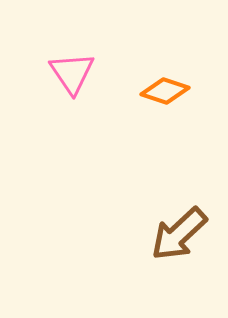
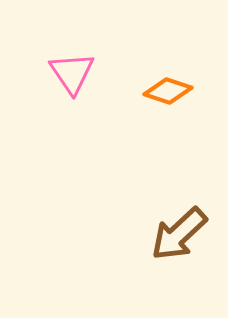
orange diamond: moved 3 px right
